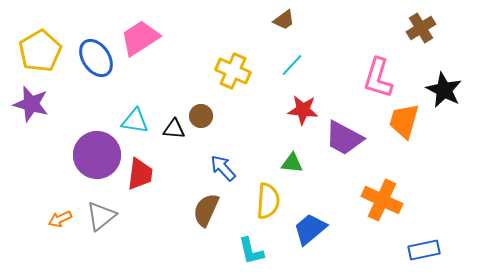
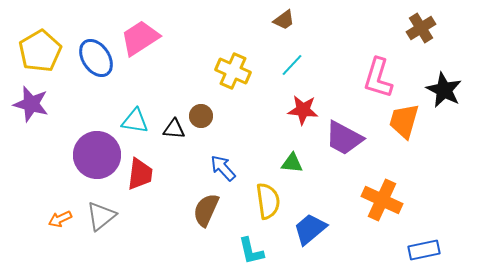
yellow semicircle: rotated 12 degrees counterclockwise
